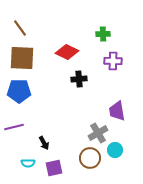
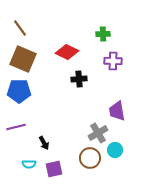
brown square: moved 1 px right, 1 px down; rotated 20 degrees clockwise
purple line: moved 2 px right
cyan semicircle: moved 1 px right, 1 px down
purple square: moved 1 px down
